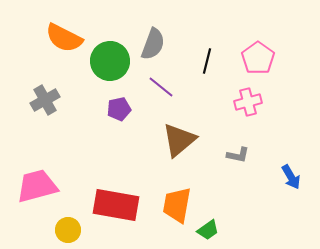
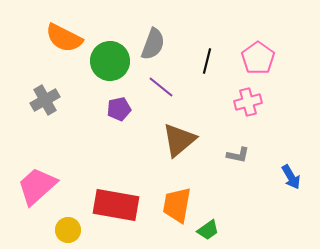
pink trapezoid: rotated 27 degrees counterclockwise
